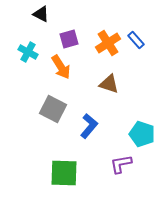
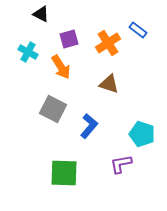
blue rectangle: moved 2 px right, 10 px up; rotated 12 degrees counterclockwise
